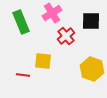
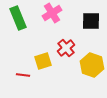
green rectangle: moved 3 px left, 4 px up
red cross: moved 12 px down
yellow square: rotated 24 degrees counterclockwise
yellow hexagon: moved 4 px up
